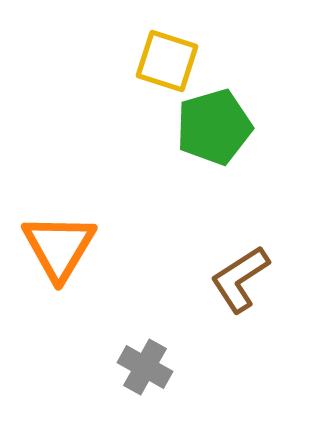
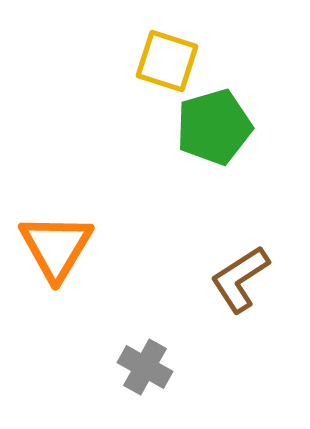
orange triangle: moved 3 px left
